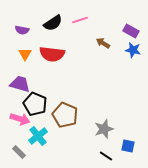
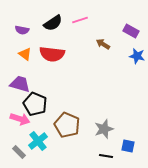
brown arrow: moved 1 px down
blue star: moved 4 px right, 6 px down
orange triangle: rotated 24 degrees counterclockwise
brown pentagon: moved 2 px right, 10 px down
cyan cross: moved 5 px down
black line: rotated 24 degrees counterclockwise
